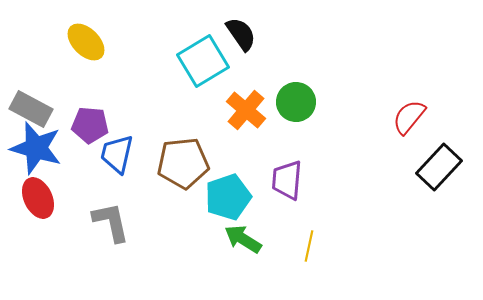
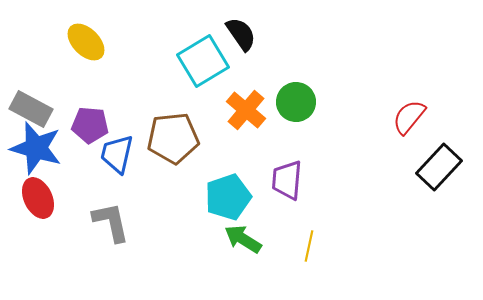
brown pentagon: moved 10 px left, 25 px up
